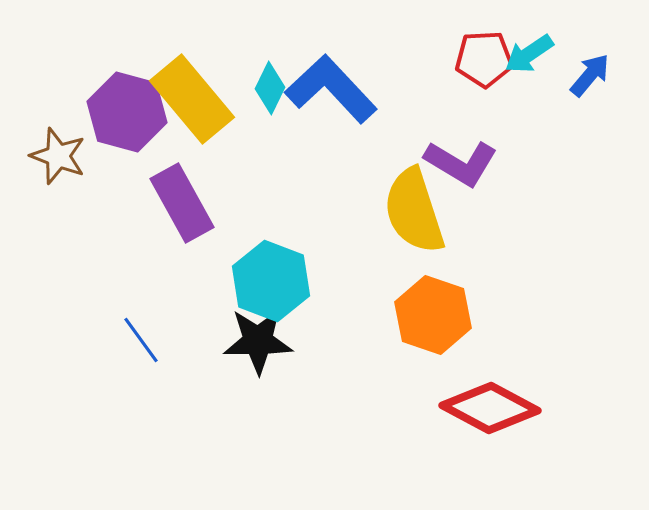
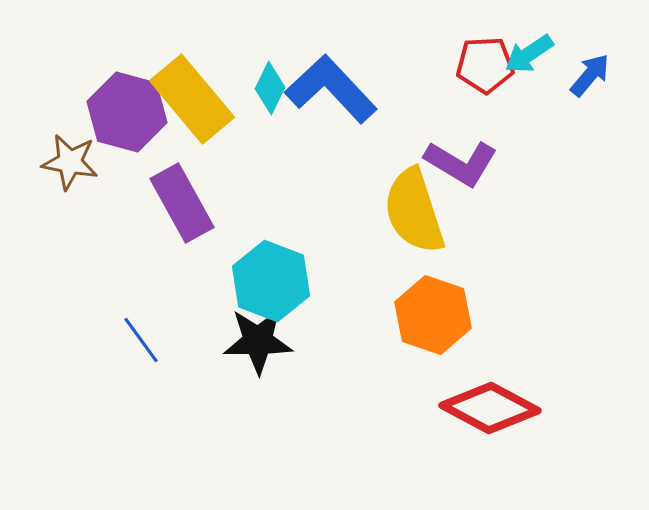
red pentagon: moved 1 px right, 6 px down
brown star: moved 12 px right, 6 px down; rotated 10 degrees counterclockwise
